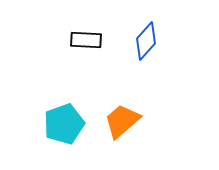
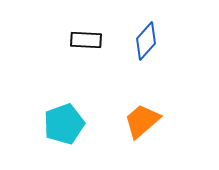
orange trapezoid: moved 20 px right
